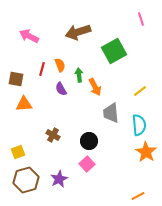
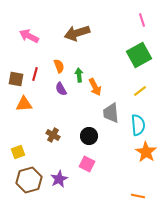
pink line: moved 1 px right, 1 px down
brown arrow: moved 1 px left, 1 px down
green square: moved 25 px right, 4 px down
orange semicircle: moved 1 px left, 1 px down
red line: moved 7 px left, 5 px down
cyan semicircle: moved 1 px left
black circle: moved 5 px up
pink square: rotated 21 degrees counterclockwise
brown hexagon: moved 3 px right
orange line: rotated 40 degrees clockwise
